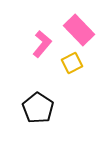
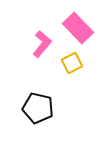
pink rectangle: moved 1 px left, 2 px up
black pentagon: rotated 20 degrees counterclockwise
